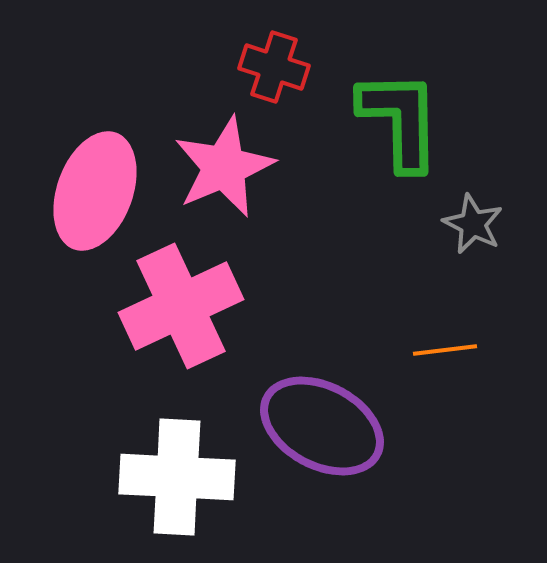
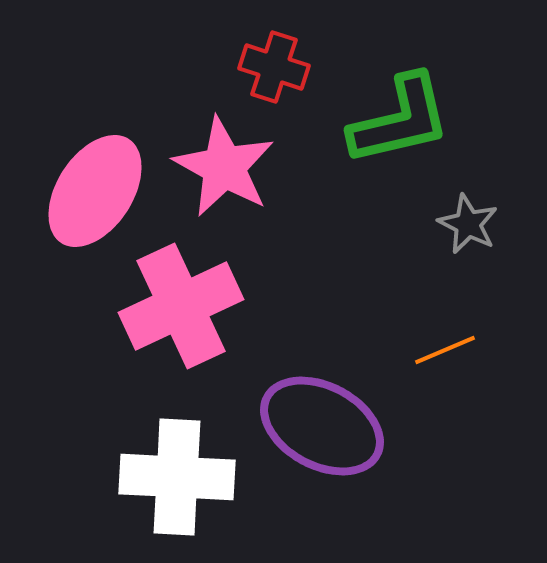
green L-shape: rotated 78 degrees clockwise
pink star: rotated 20 degrees counterclockwise
pink ellipse: rotated 13 degrees clockwise
gray star: moved 5 px left
orange line: rotated 16 degrees counterclockwise
